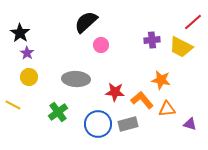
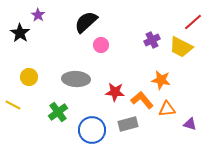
purple cross: rotated 21 degrees counterclockwise
purple star: moved 11 px right, 38 px up
blue circle: moved 6 px left, 6 px down
